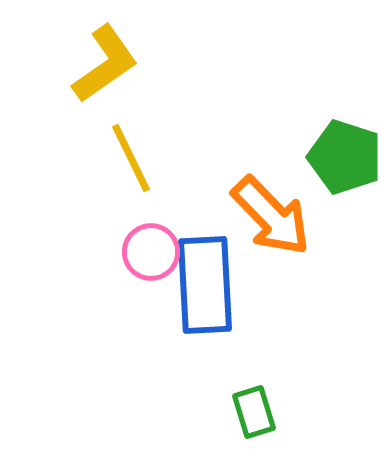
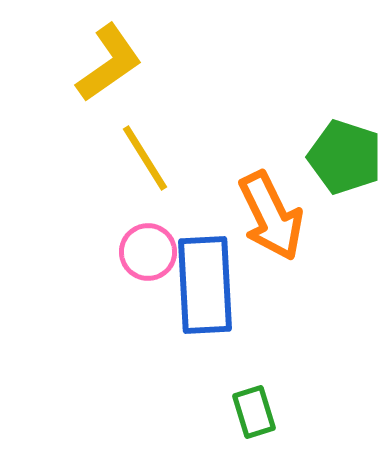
yellow L-shape: moved 4 px right, 1 px up
yellow line: moved 14 px right; rotated 6 degrees counterclockwise
orange arrow: rotated 18 degrees clockwise
pink circle: moved 3 px left
